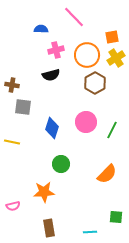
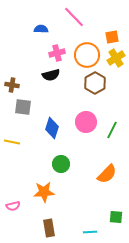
pink cross: moved 1 px right, 3 px down
